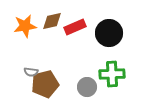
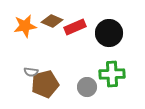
brown diamond: rotated 35 degrees clockwise
